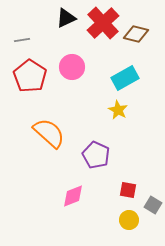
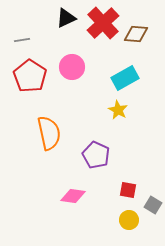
brown diamond: rotated 10 degrees counterclockwise
orange semicircle: rotated 36 degrees clockwise
pink diamond: rotated 30 degrees clockwise
